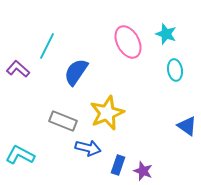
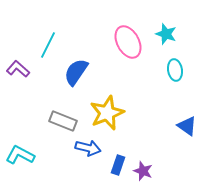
cyan line: moved 1 px right, 1 px up
